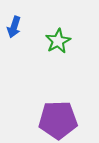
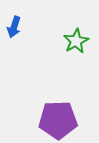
green star: moved 18 px right
